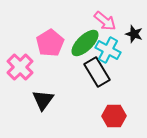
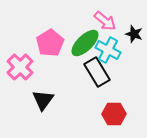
red hexagon: moved 2 px up
